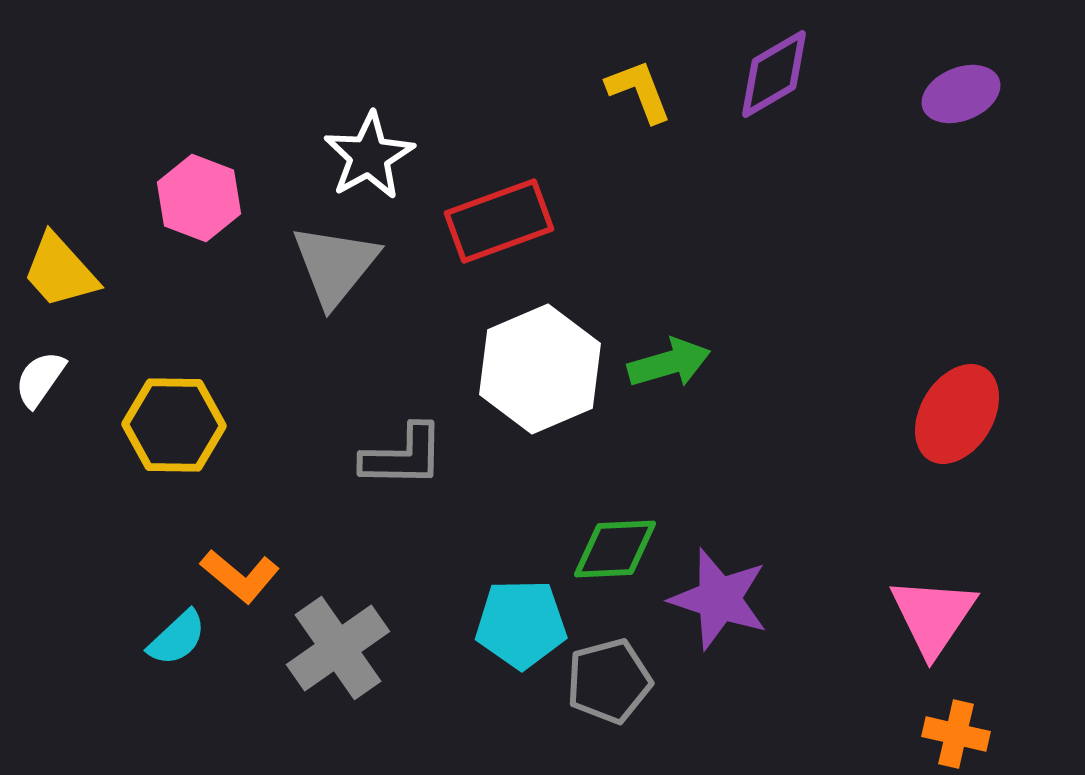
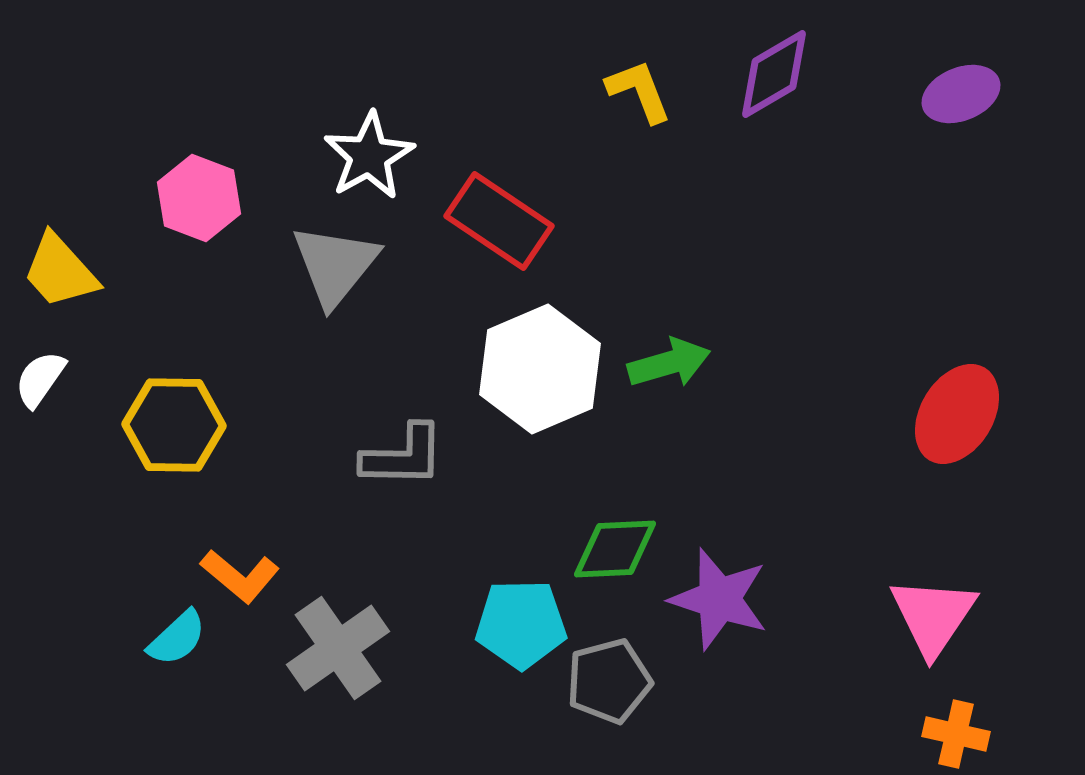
red rectangle: rotated 54 degrees clockwise
